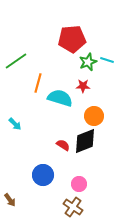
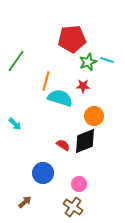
green line: rotated 20 degrees counterclockwise
orange line: moved 8 px right, 2 px up
blue circle: moved 2 px up
brown arrow: moved 15 px right, 2 px down; rotated 96 degrees counterclockwise
